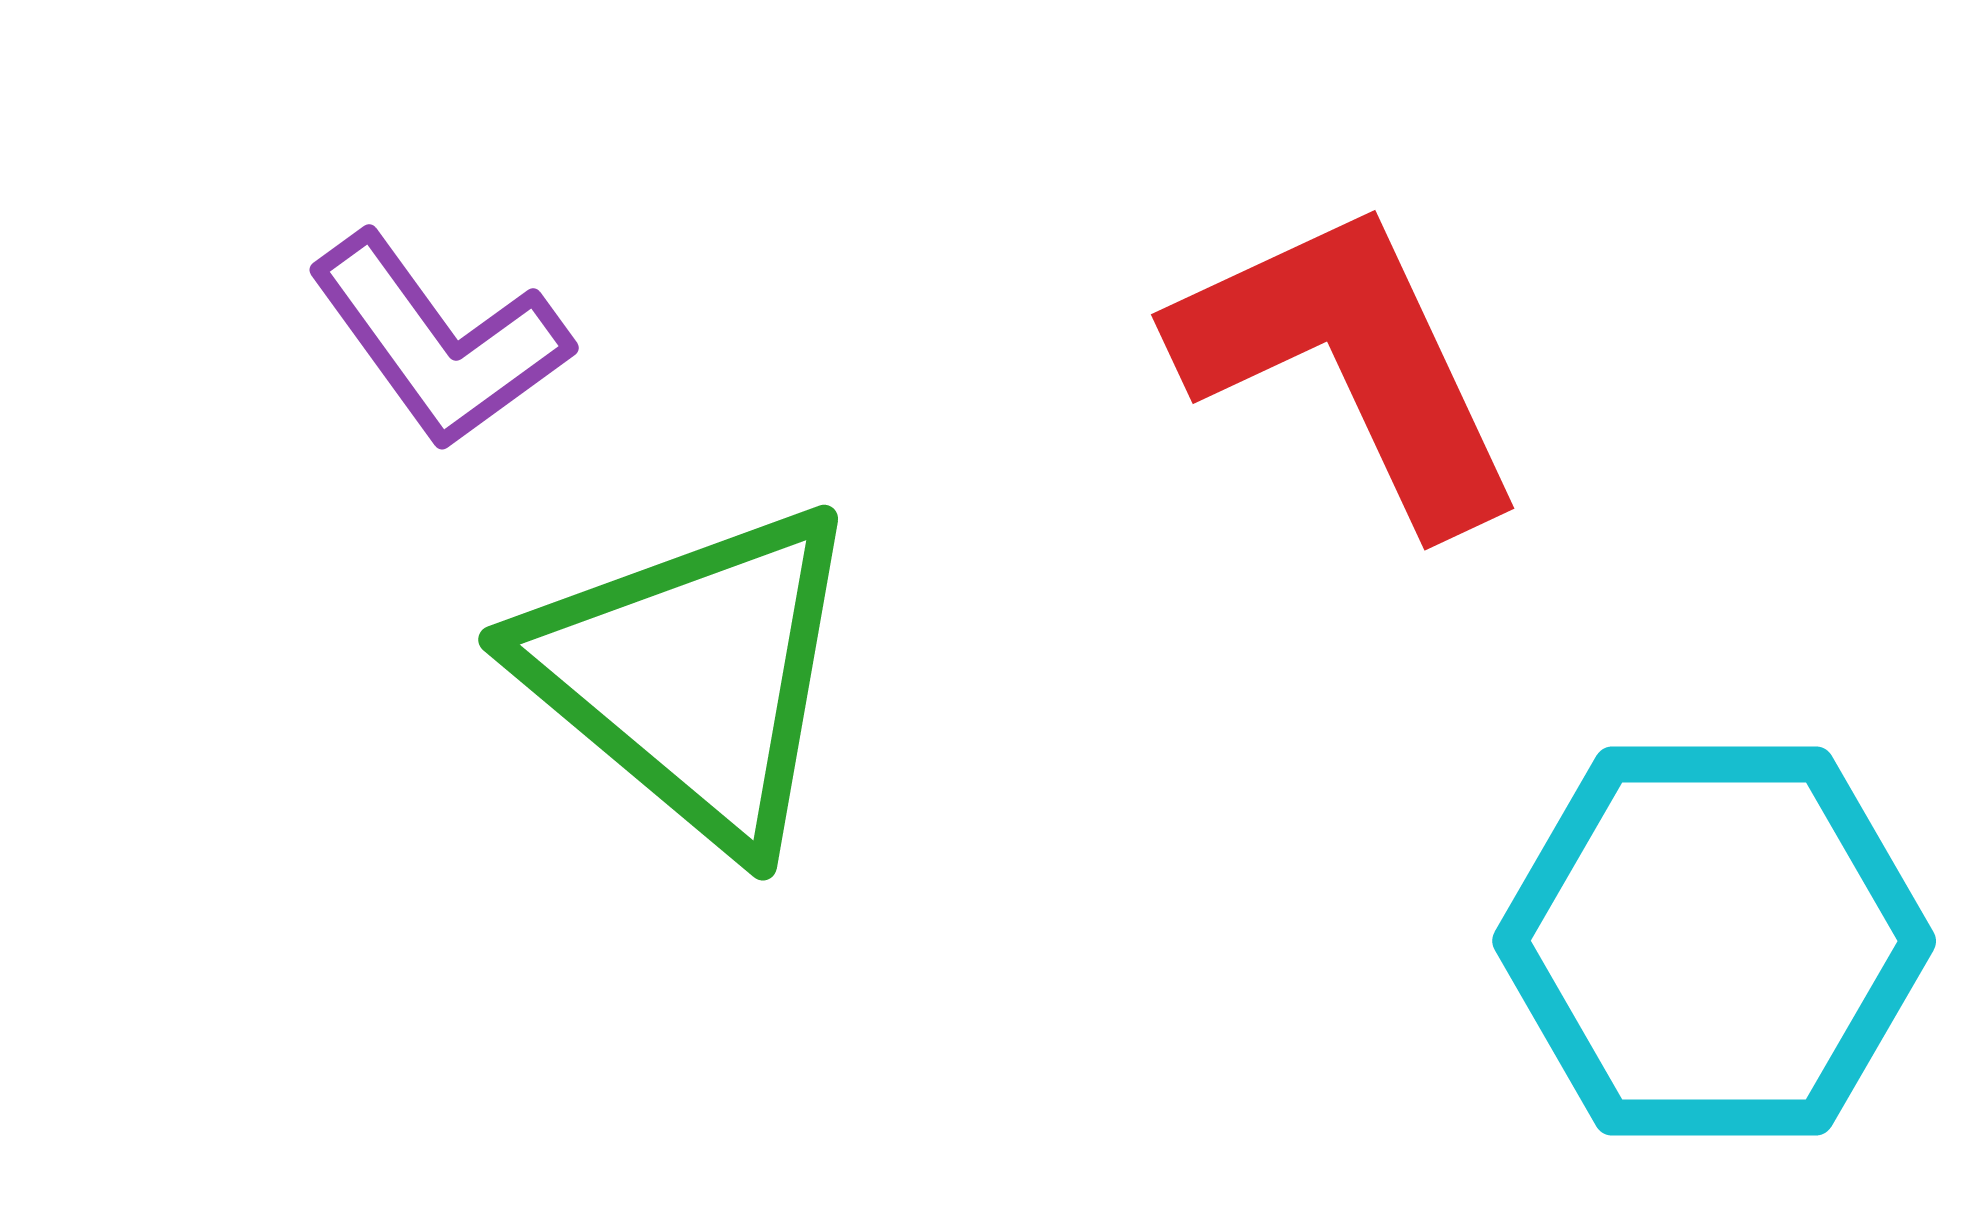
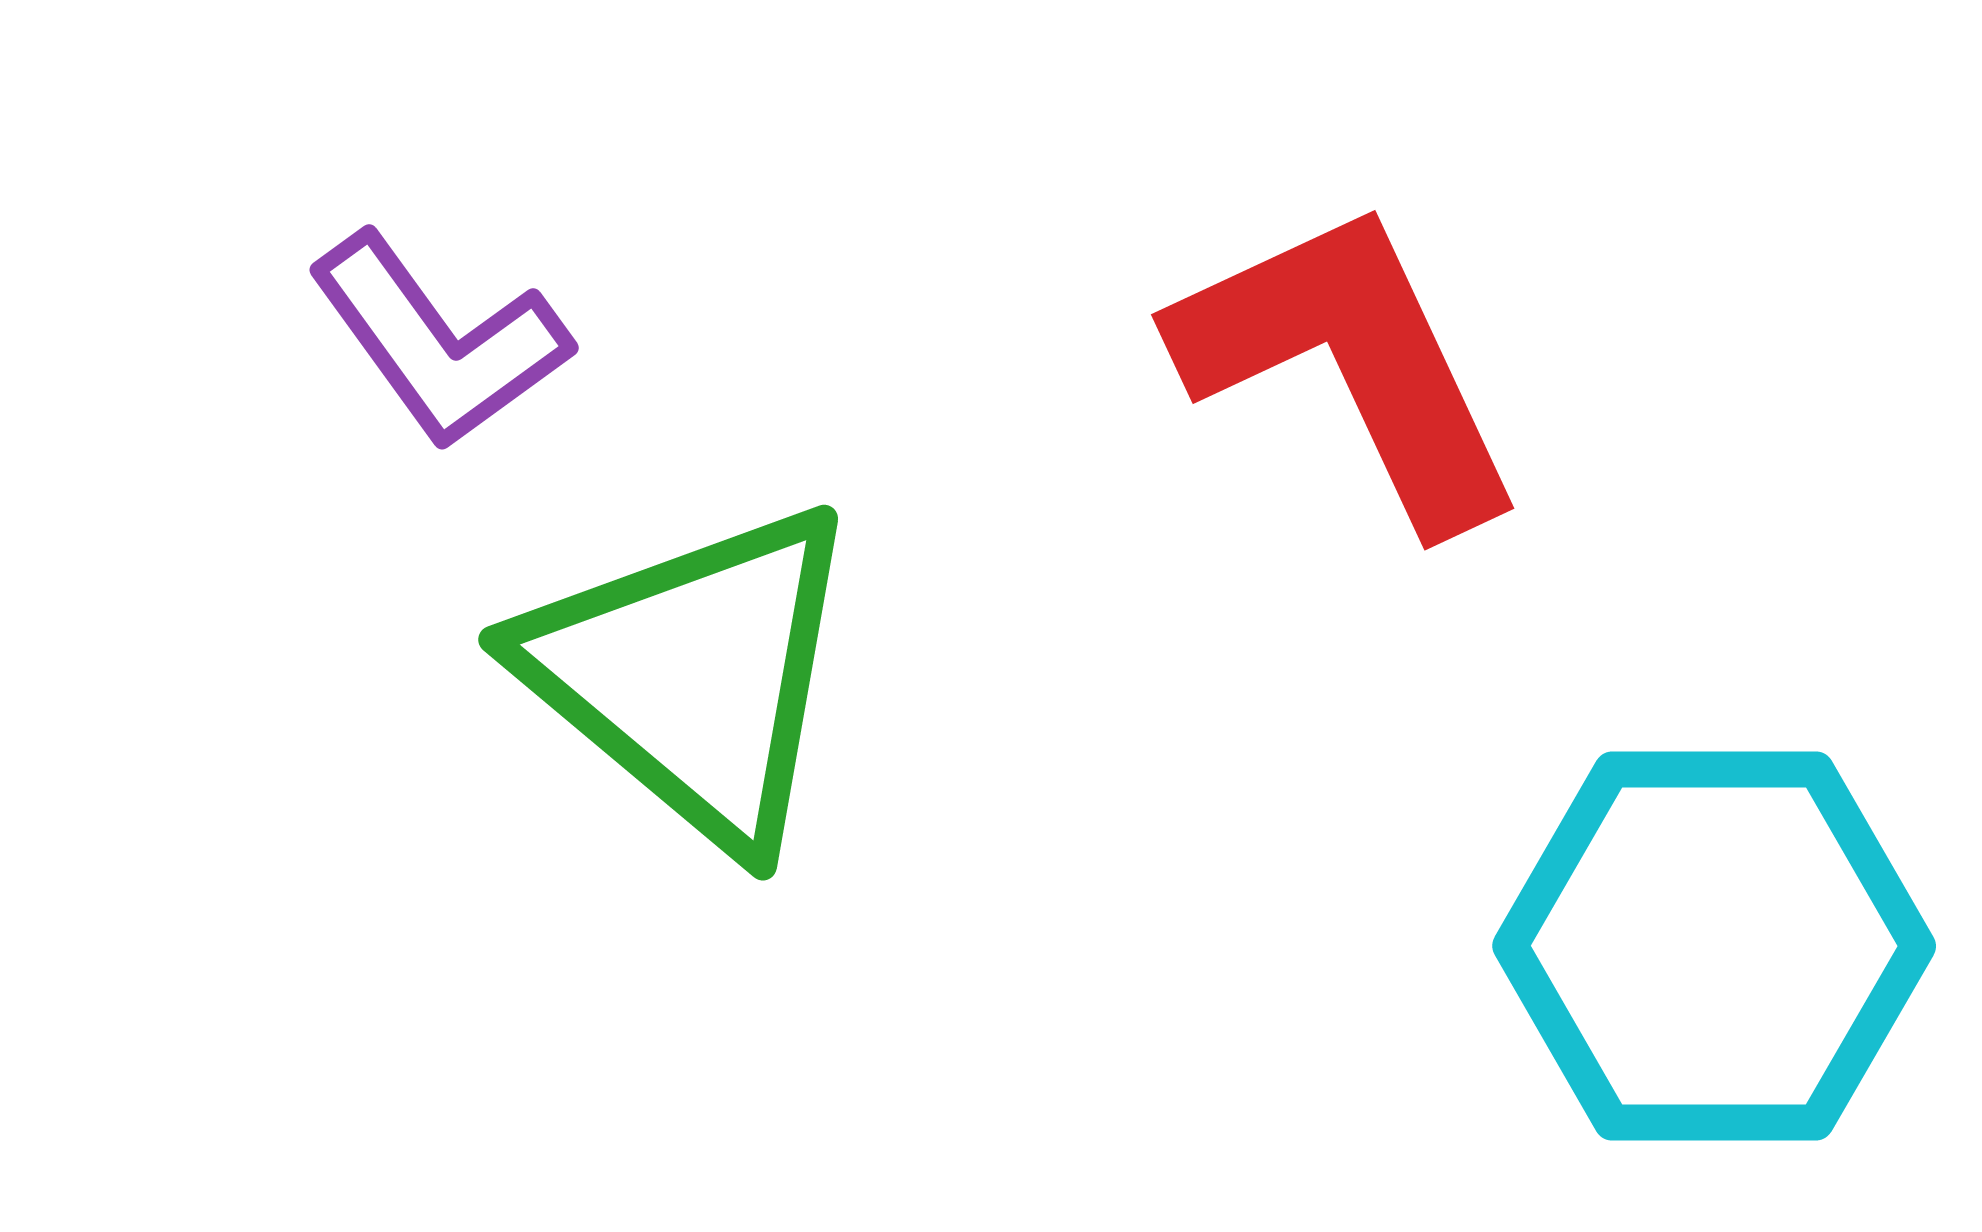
cyan hexagon: moved 5 px down
